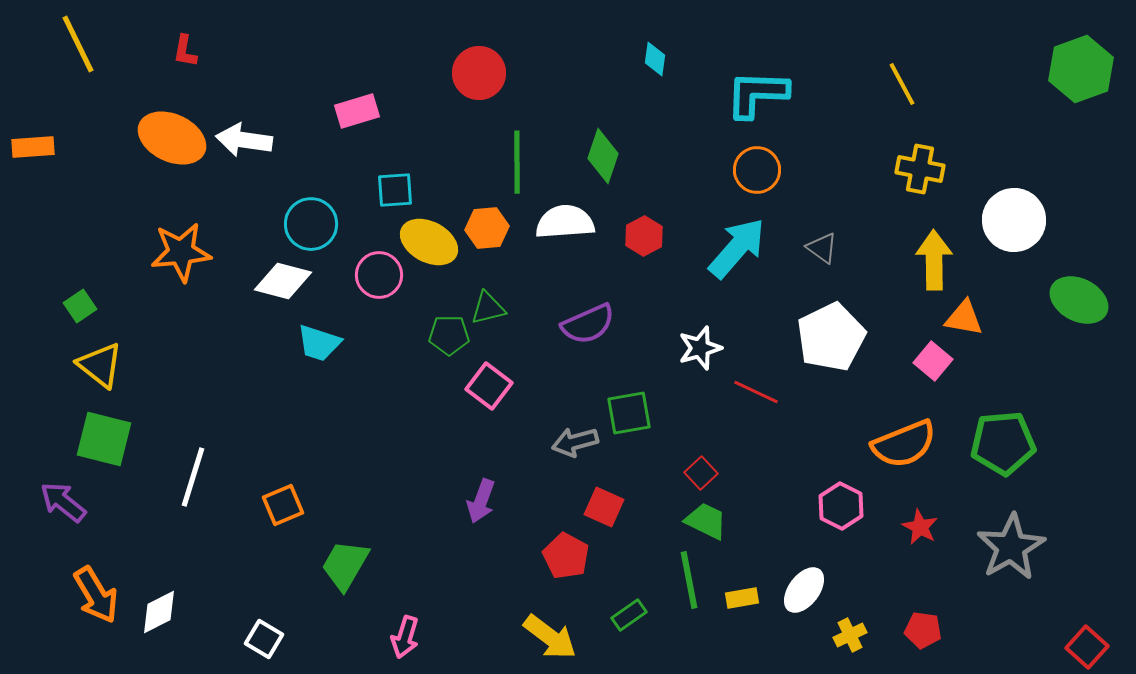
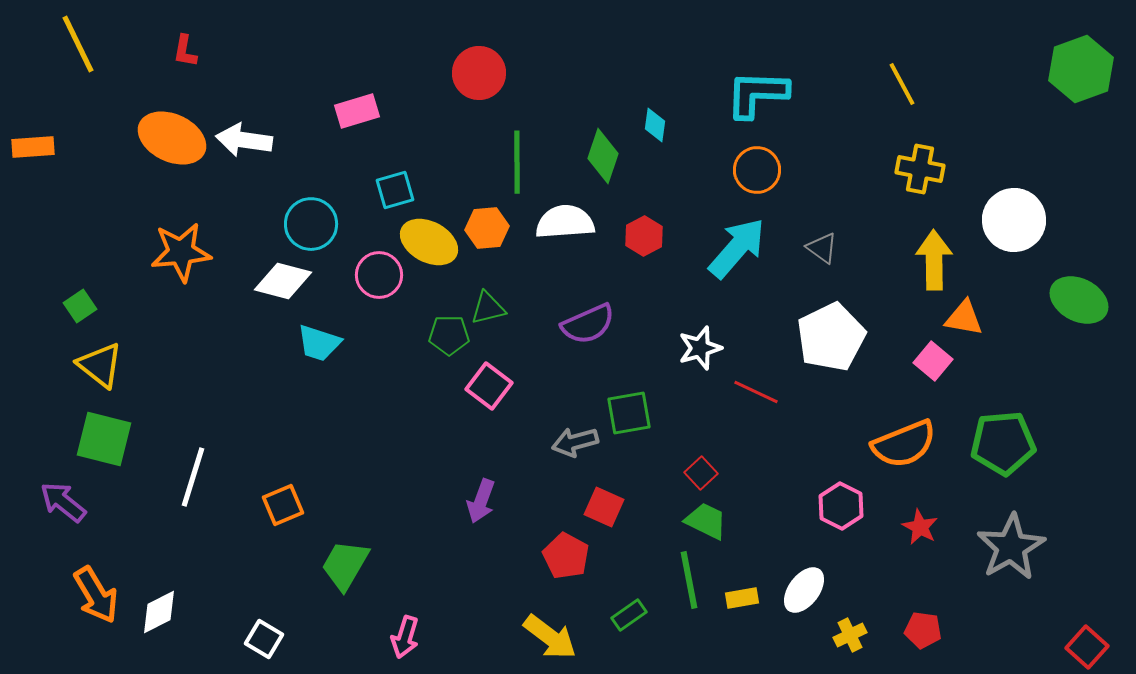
cyan diamond at (655, 59): moved 66 px down
cyan square at (395, 190): rotated 12 degrees counterclockwise
